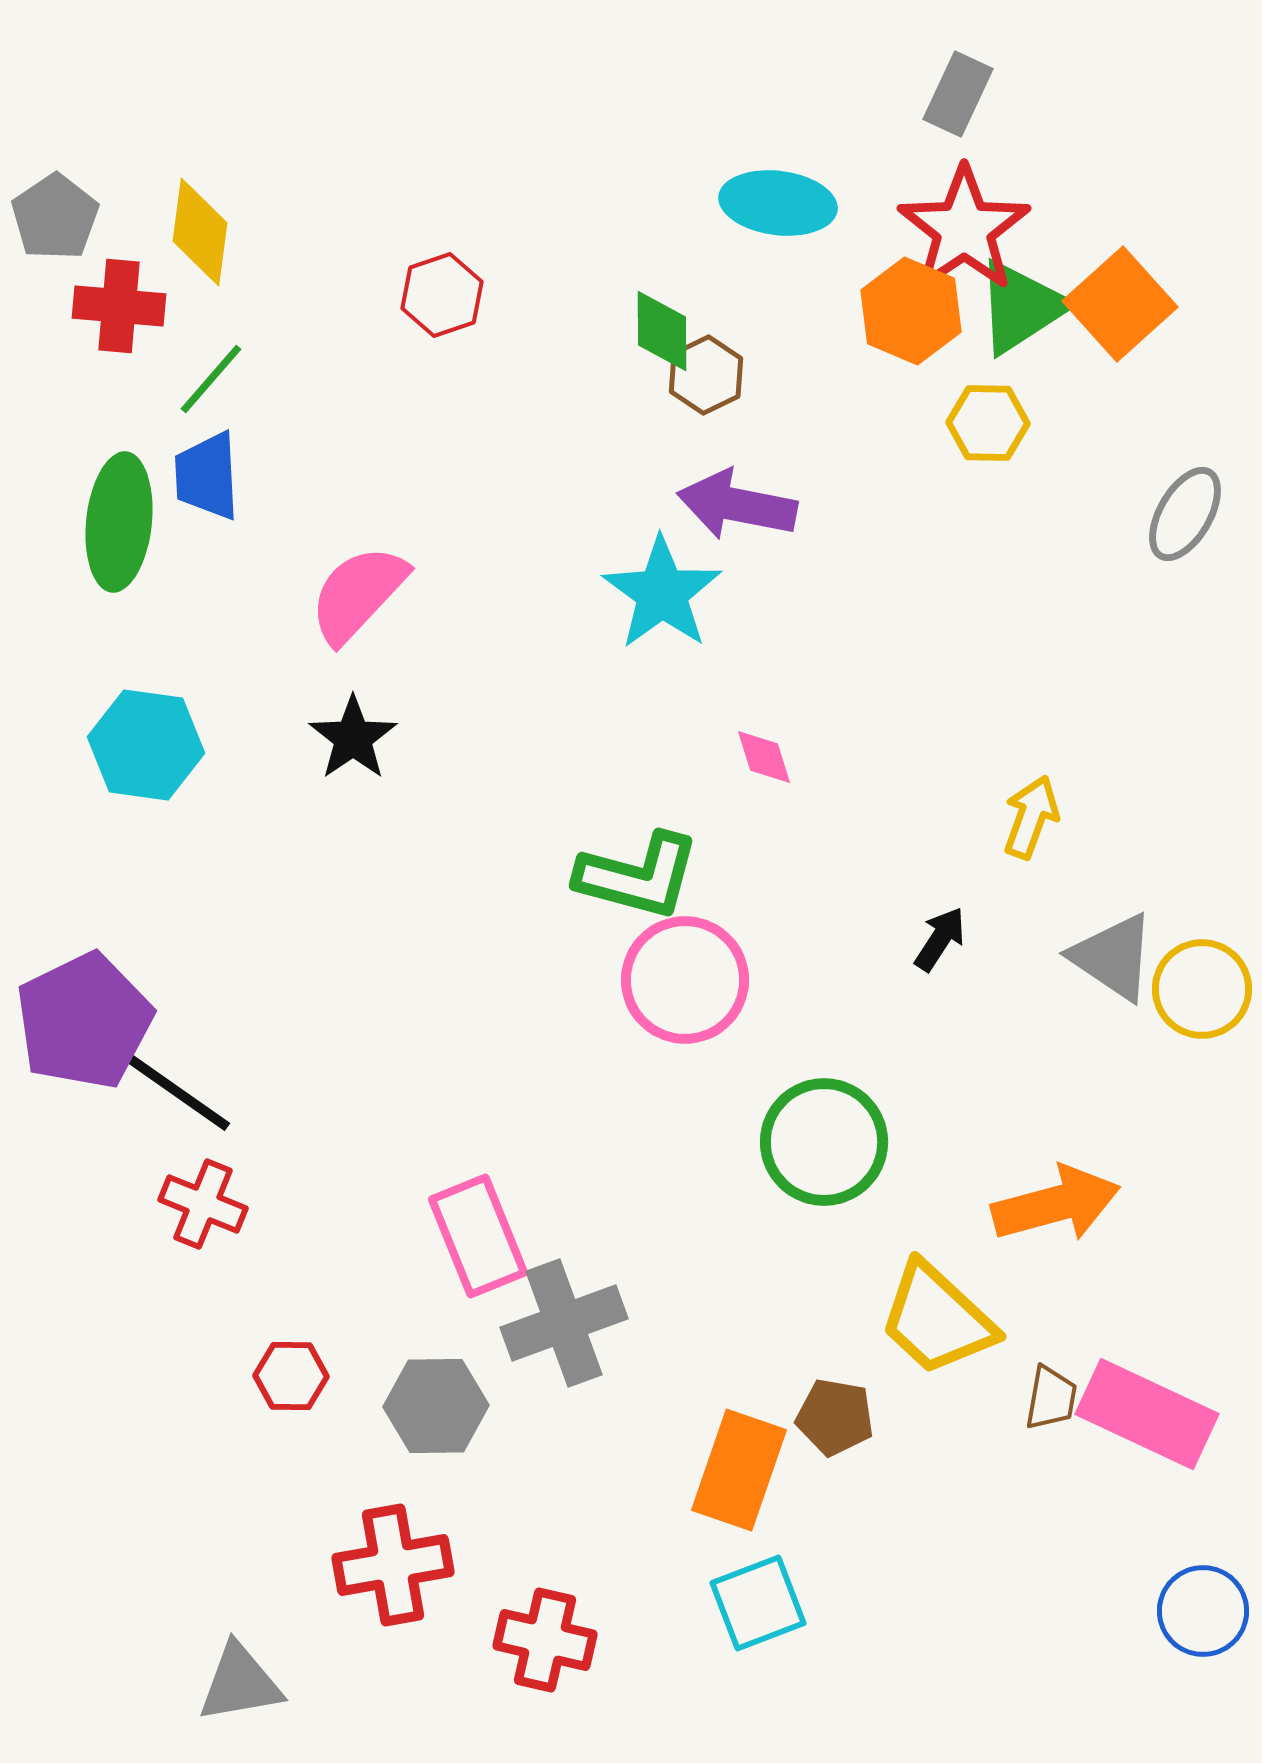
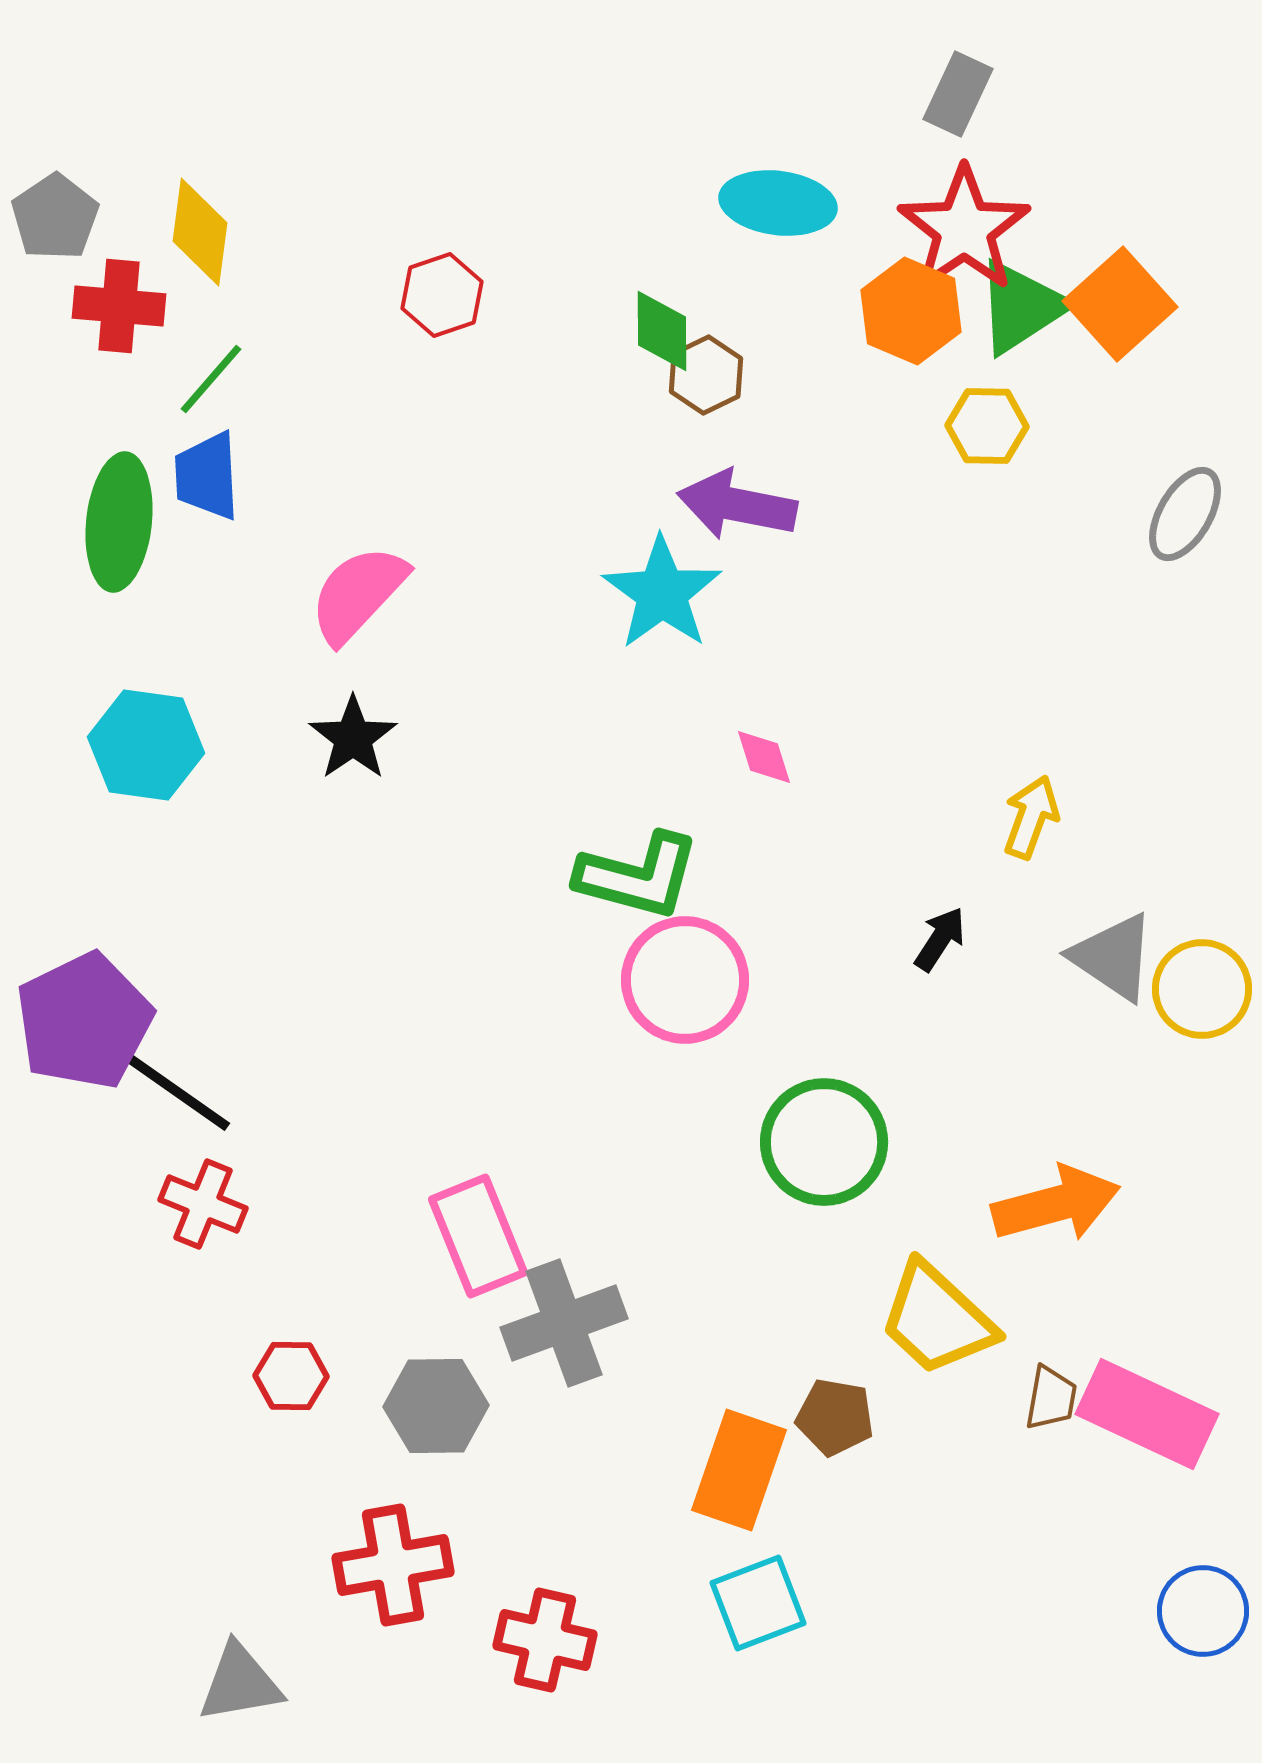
yellow hexagon at (988, 423): moved 1 px left, 3 px down
